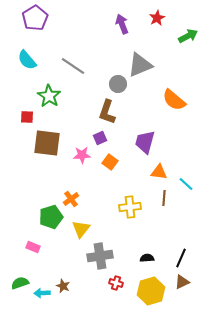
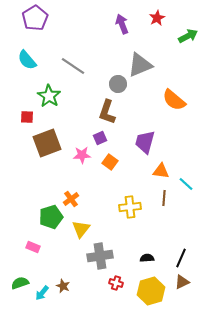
brown square: rotated 28 degrees counterclockwise
orange triangle: moved 2 px right, 1 px up
cyan arrow: rotated 49 degrees counterclockwise
